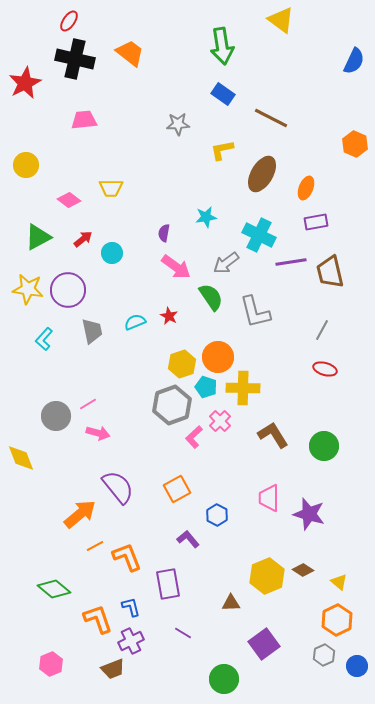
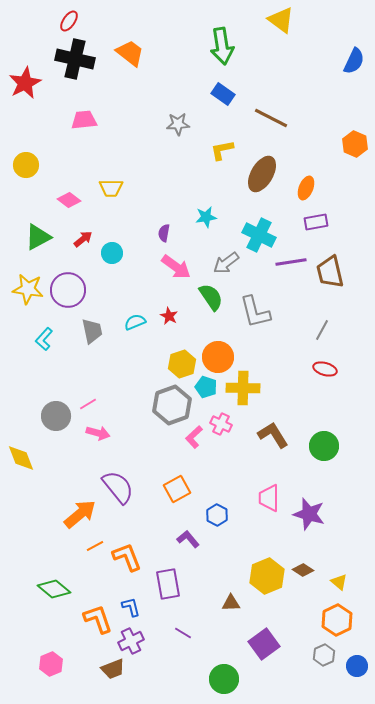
pink cross at (220, 421): moved 1 px right, 3 px down; rotated 20 degrees counterclockwise
